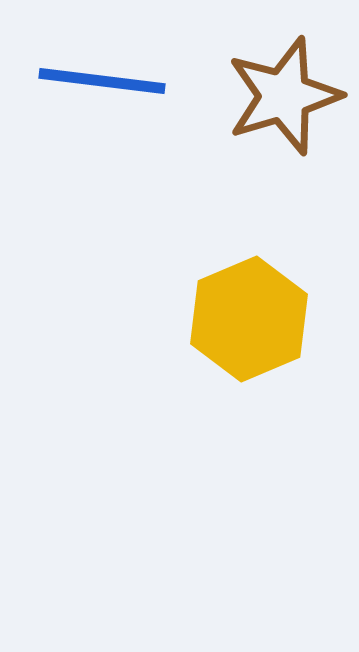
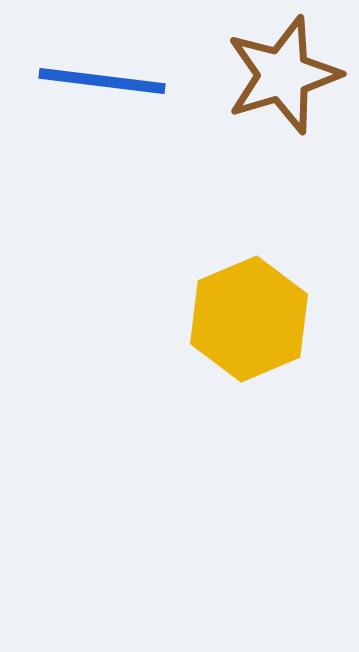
brown star: moved 1 px left, 21 px up
